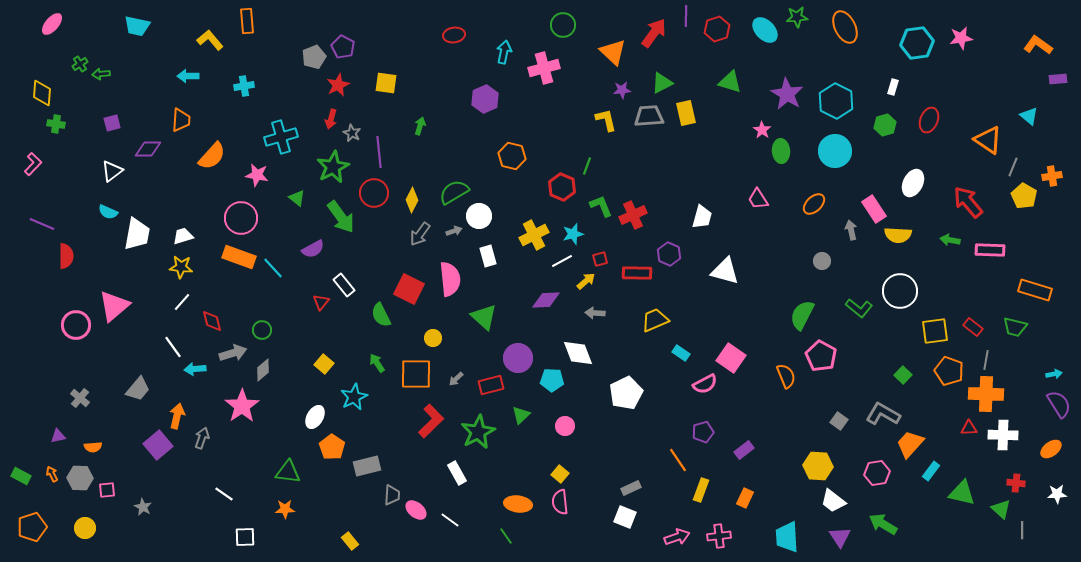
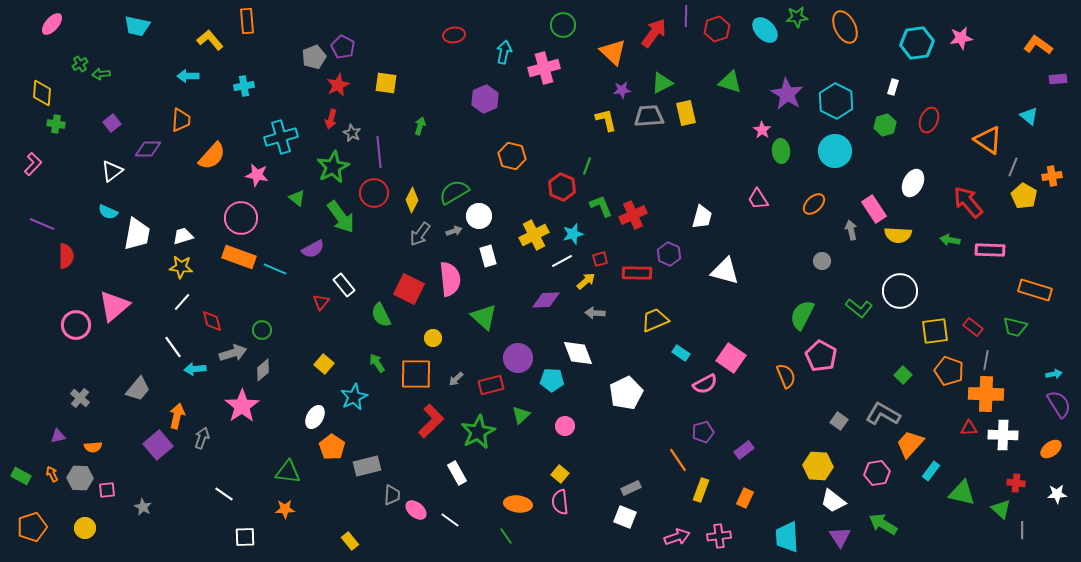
purple square at (112, 123): rotated 24 degrees counterclockwise
cyan line at (273, 268): moved 2 px right, 1 px down; rotated 25 degrees counterclockwise
